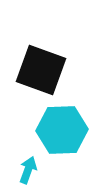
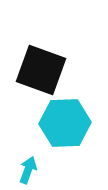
cyan hexagon: moved 3 px right, 7 px up
